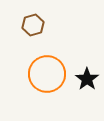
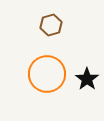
brown hexagon: moved 18 px right
